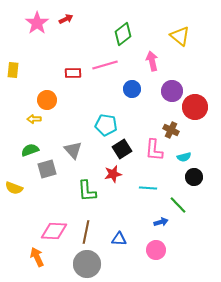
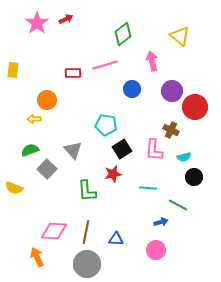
gray square: rotated 30 degrees counterclockwise
green line: rotated 18 degrees counterclockwise
blue triangle: moved 3 px left
